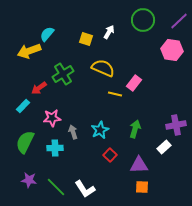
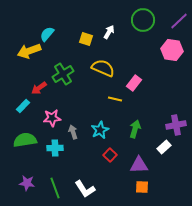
yellow line: moved 5 px down
green semicircle: moved 2 px up; rotated 55 degrees clockwise
purple star: moved 2 px left, 3 px down
green line: moved 1 px left, 1 px down; rotated 25 degrees clockwise
